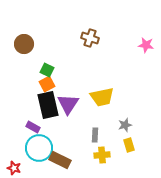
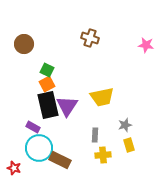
purple triangle: moved 1 px left, 2 px down
yellow cross: moved 1 px right
